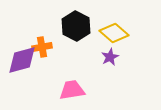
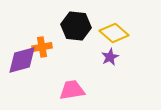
black hexagon: rotated 20 degrees counterclockwise
